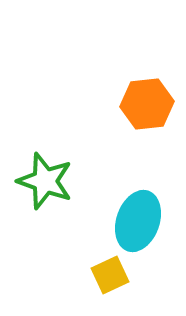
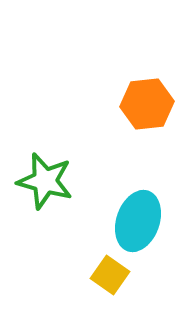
green star: rotated 4 degrees counterclockwise
yellow square: rotated 30 degrees counterclockwise
